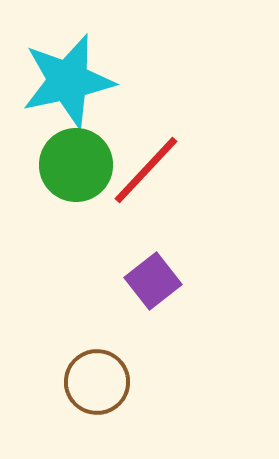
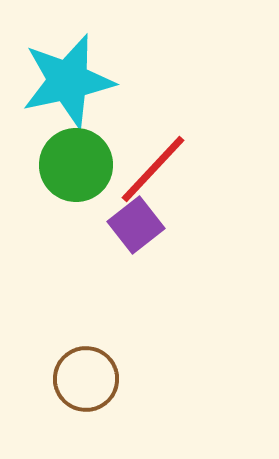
red line: moved 7 px right, 1 px up
purple square: moved 17 px left, 56 px up
brown circle: moved 11 px left, 3 px up
